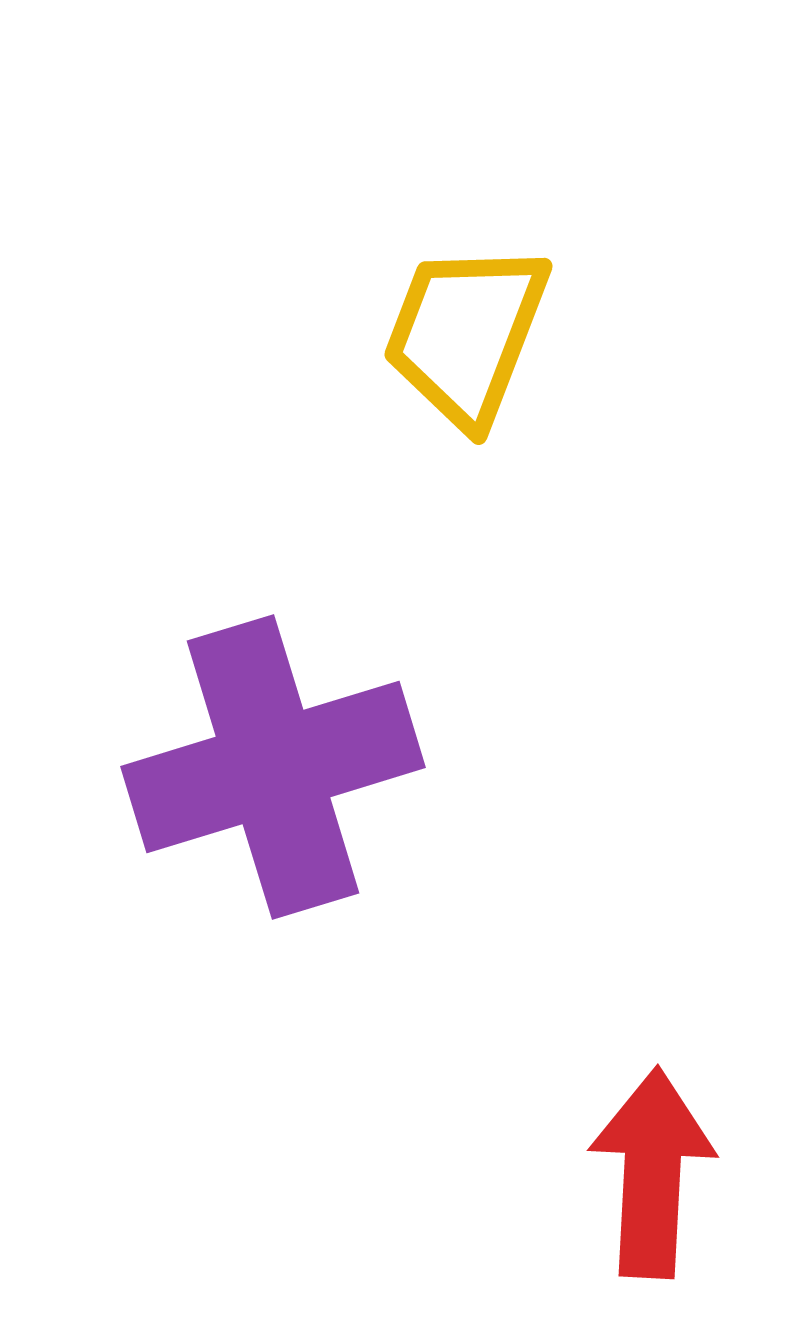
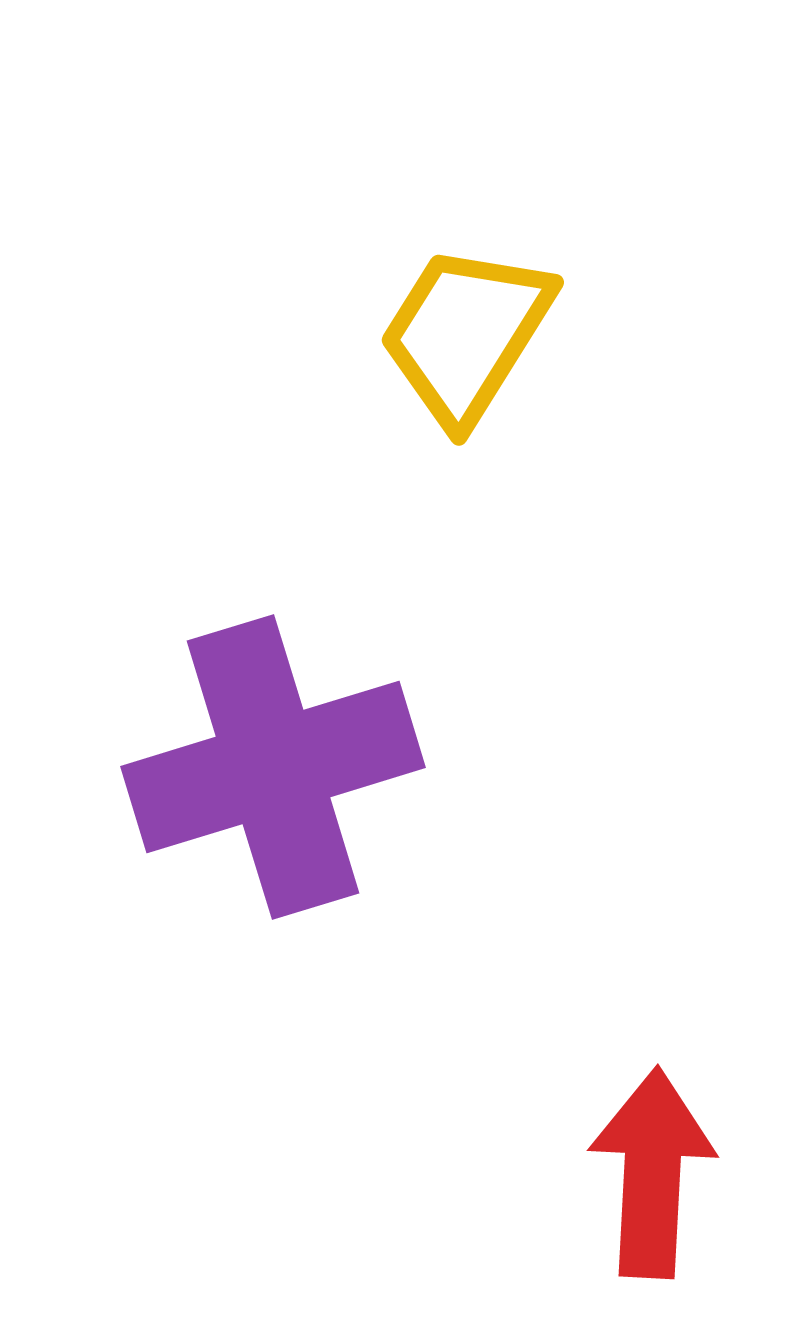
yellow trapezoid: rotated 11 degrees clockwise
